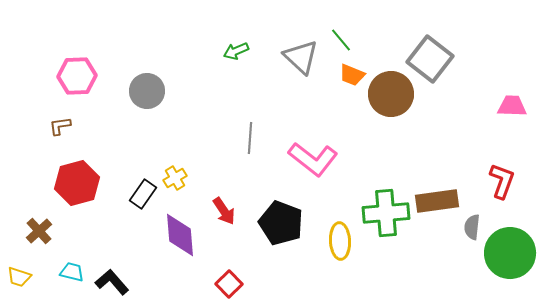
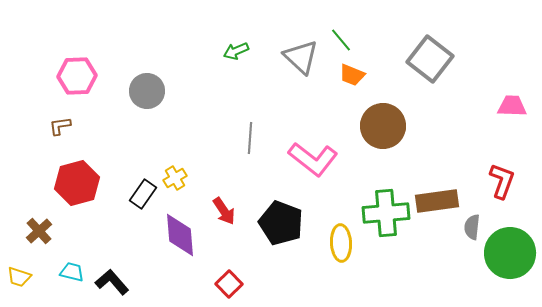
brown circle: moved 8 px left, 32 px down
yellow ellipse: moved 1 px right, 2 px down
